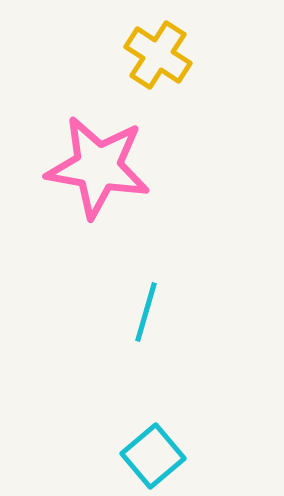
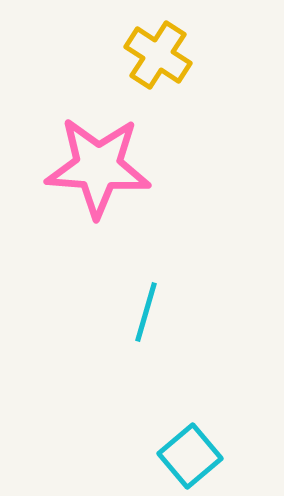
pink star: rotated 6 degrees counterclockwise
cyan square: moved 37 px right
